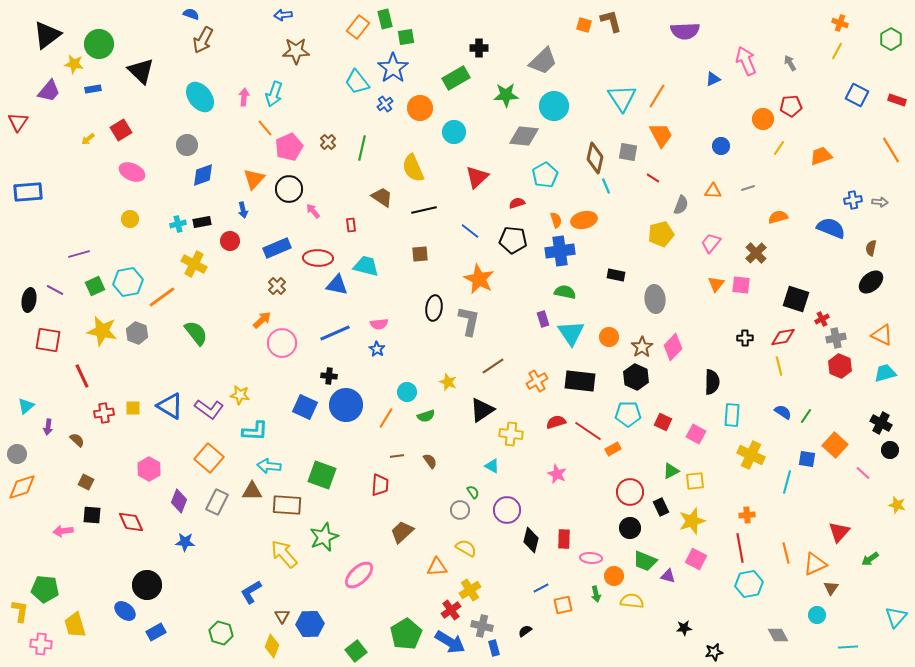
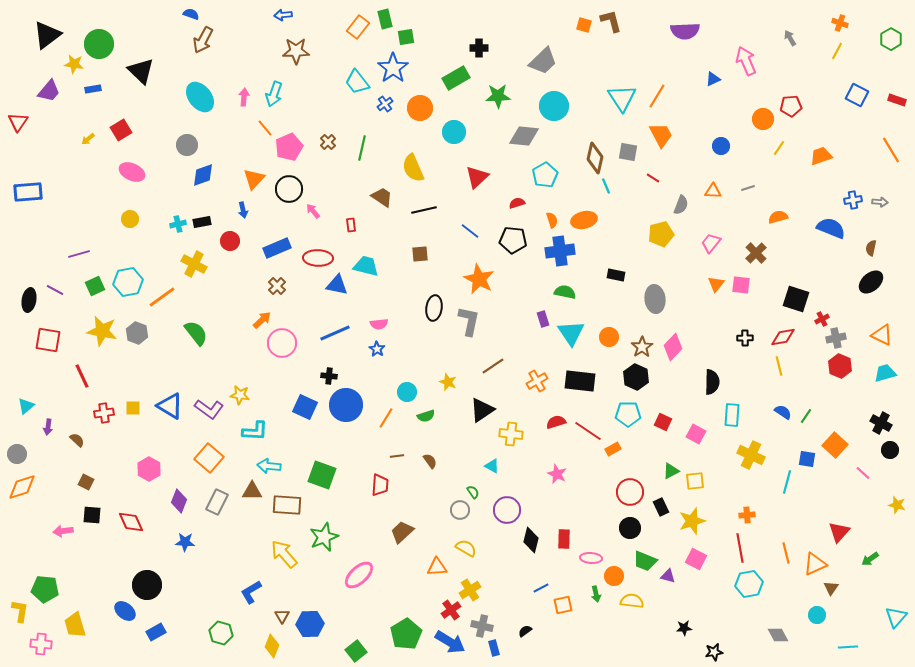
gray arrow at (790, 63): moved 25 px up
green star at (506, 95): moved 8 px left, 1 px down
orange semicircle at (556, 220): moved 4 px left
